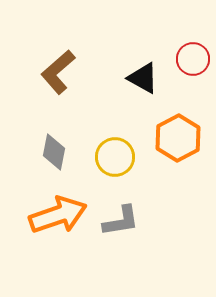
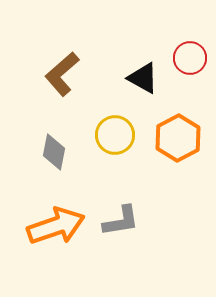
red circle: moved 3 px left, 1 px up
brown L-shape: moved 4 px right, 2 px down
yellow circle: moved 22 px up
orange arrow: moved 2 px left, 11 px down
